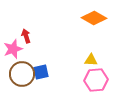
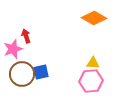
yellow triangle: moved 2 px right, 3 px down
pink hexagon: moved 5 px left, 1 px down
